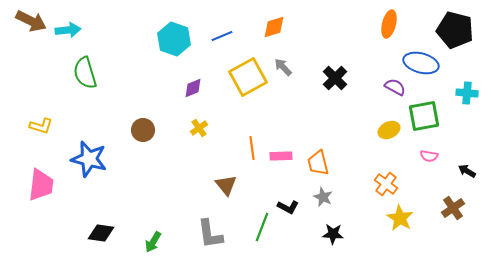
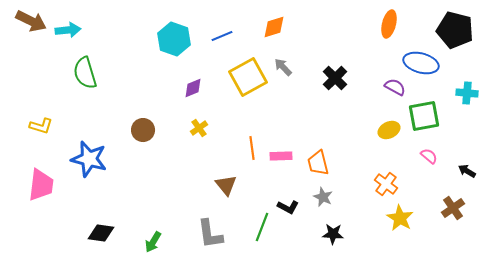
pink semicircle: rotated 150 degrees counterclockwise
